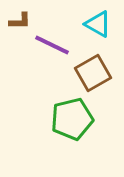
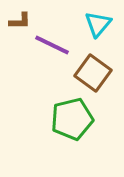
cyan triangle: rotated 40 degrees clockwise
brown square: rotated 24 degrees counterclockwise
